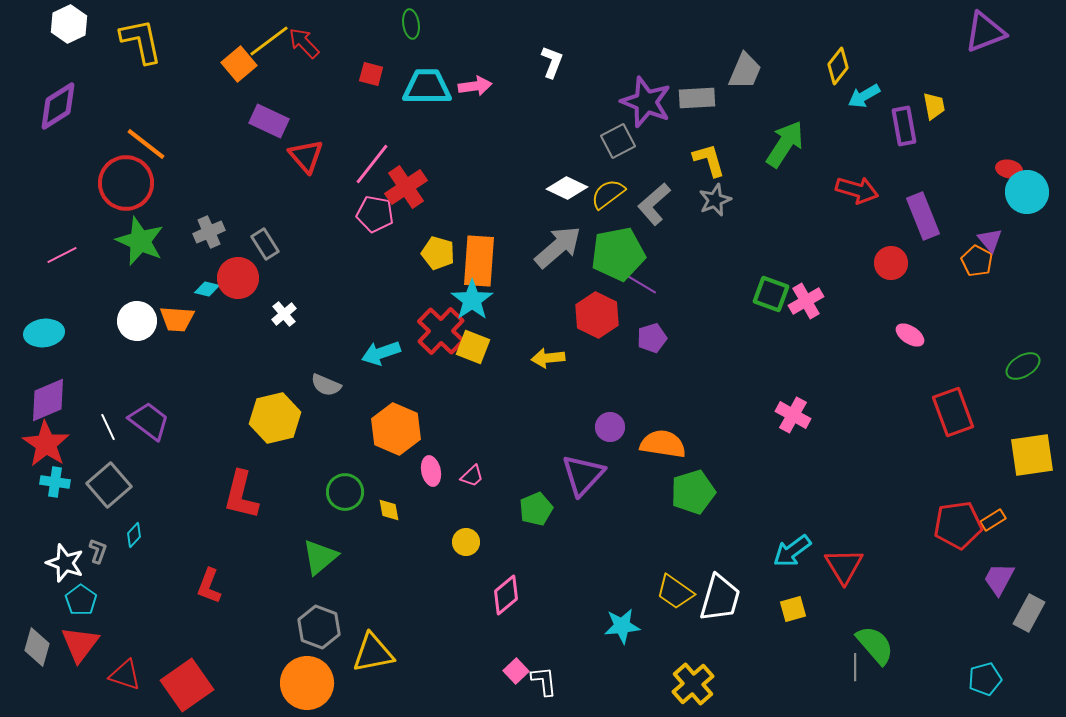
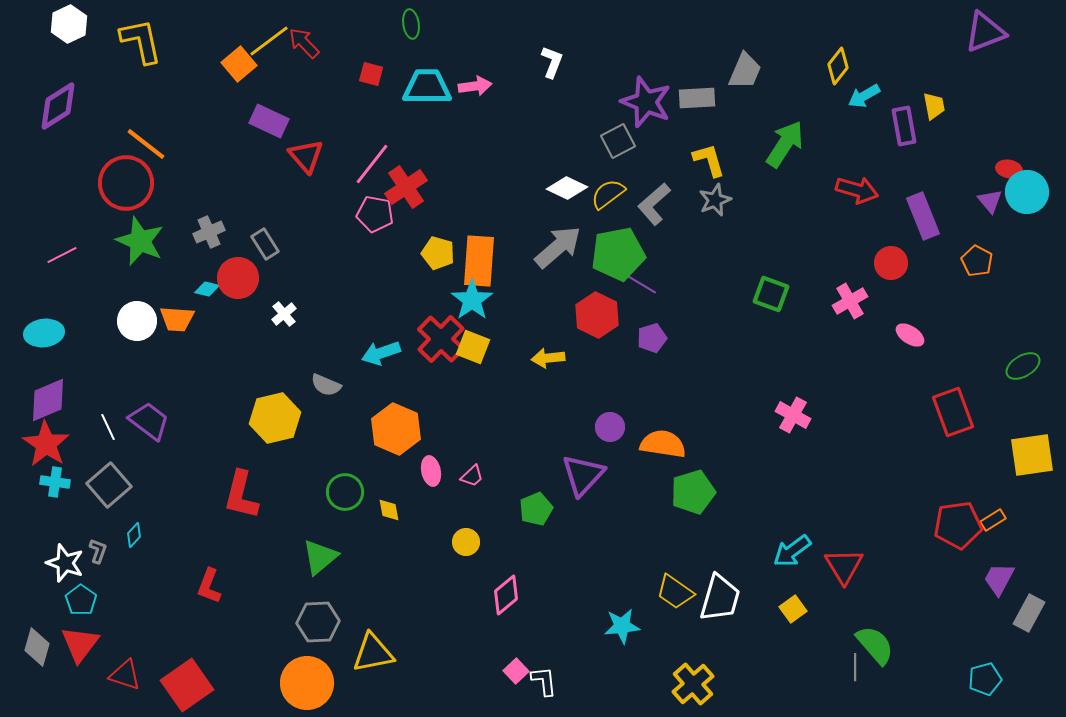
purple triangle at (990, 240): moved 39 px up
pink cross at (806, 301): moved 44 px right
red cross at (441, 331): moved 8 px down
yellow square at (793, 609): rotated 20 degrees counterclockwise
gray hexagon at (319, 627): moved 1 px left, 5 px up; rotated 24 degrees counterclockwise
